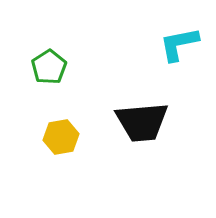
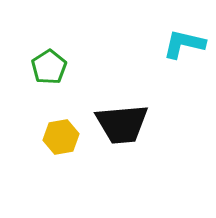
cyan L-shape: moved 5 px right; rotated 24 degrees clockwise
black trapezoid: moved 20 px left, 2 px down
